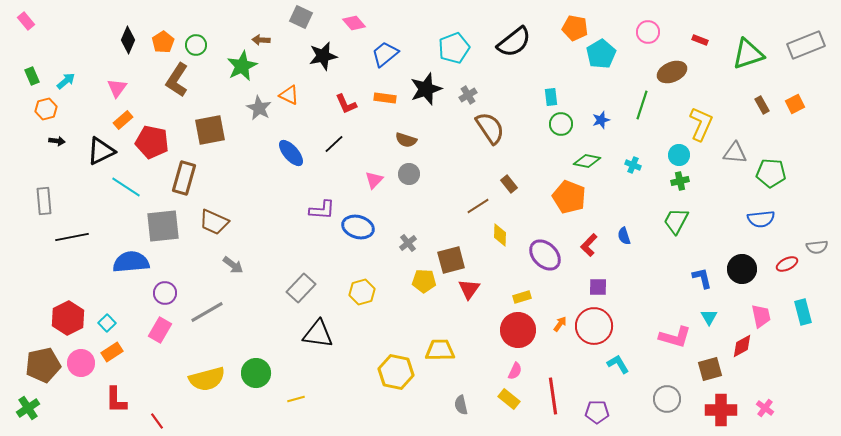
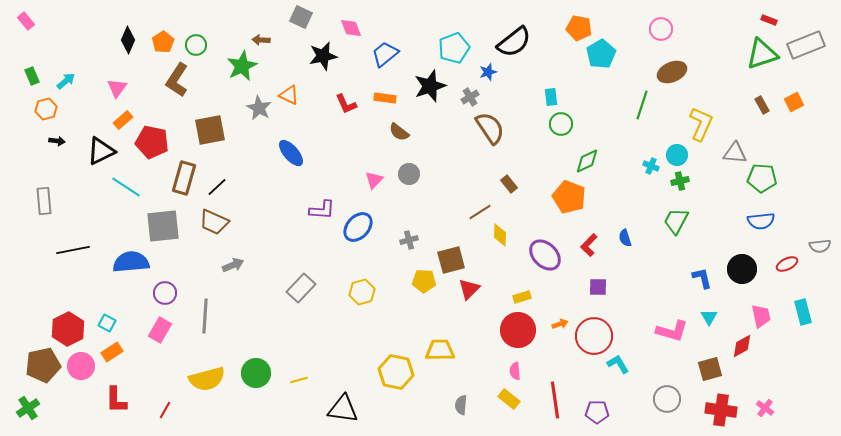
pink diamond at (354, 23): moved 3 px left, 5 px down; rotated 20 degrees clockwise
orange pentagon at (575, 28): moved 4 px right
pink circle at (648, 32): moved 13 px right, 3 px up
red rectangle at (700, 40): moved 69 px right, 20 px up
green triangle at (748, 54): moved 14 px right
black star at (426, 89): moved 4 px right, 3 px up
gray cross at (468, 95): moved 2 px right, 2 px down
orange square at (795, 104): moved 1 px left, 2 px up
blue star at (601, 120): moved 113 px left, 48 px up
brown semicircle at (406, 140): moved 7 px left, 8 px up; rotated 20 degrees clockwise
black line at (334, 144): moved 117 px left, 43 px down
cyan circle at (679, 155): moved 2 px left
green diamond at (587, 161): rotated 36 degrees counterclockwise
cyan cross at (633, 165): moved 18 px right, 1 px down
green pentagon at (771, 173): moved 9 px left, 5 px down
brown line at (478, 206): moved 2 px right, 6 px down
blue semicircle at (761, 219): moved 2 px down
blue ellipse at (358, 227): rotated 64 degrees counterclockwise
blue semicircle at (624, 236): moved 1 px right, 2 px down
black line at (72, 237): moved 1 px right, 13 px down
gray cross at (408, 243): moved 1 px right, 3 px up; rotated 24 degrees clockwise
gray semicircle at (817, 247): moved 3 px right, 1 px up
gray arrow at (233, 265): rotated 60 degrees counterclockwise
red triangle at (469, 289): rotated 10 degrees clockwise
gray line at (207, 312): moved 2 px left, 4 px down; rotated 56 degrees counterclockwise
red hexagon at (68, 318): moved 11 px down
cyan square at (107, 323): rotated 18 degrees counterclockwise
orange arrow at (560, 324): rotated 35 degrees clockwise
red circle at (594, 326): moved 10 px down
black triangle at (318, 334): moved 25 px right, 75 px down
pink L-shape at (675, 337): moved 3 px left, 6 px up
pink circle at (81, 363): moved 3 px down
pink semicircle at (515, 371): rotated 150 degrees clockwise
red line at (553, 396): moved 2 px right, 4 px down
yellow line at (296, 399): moved 3 px right, 19 px up
gray semicircle at (461, 405): rotated 18 degrees clockwise
red cross at (721, 410): rotated 8 degrees clockwise
red line at (157, 421): moved 8 px right, 11 px up; rotated 66 degrees clockwise
